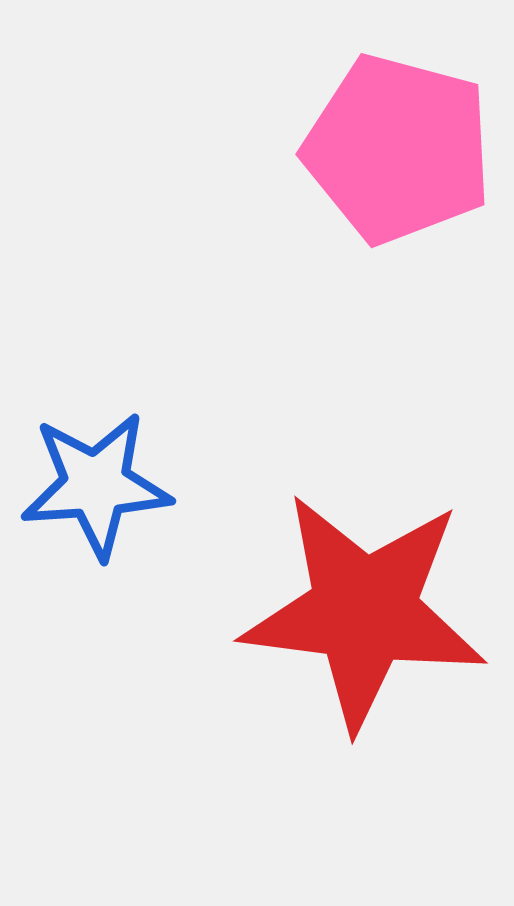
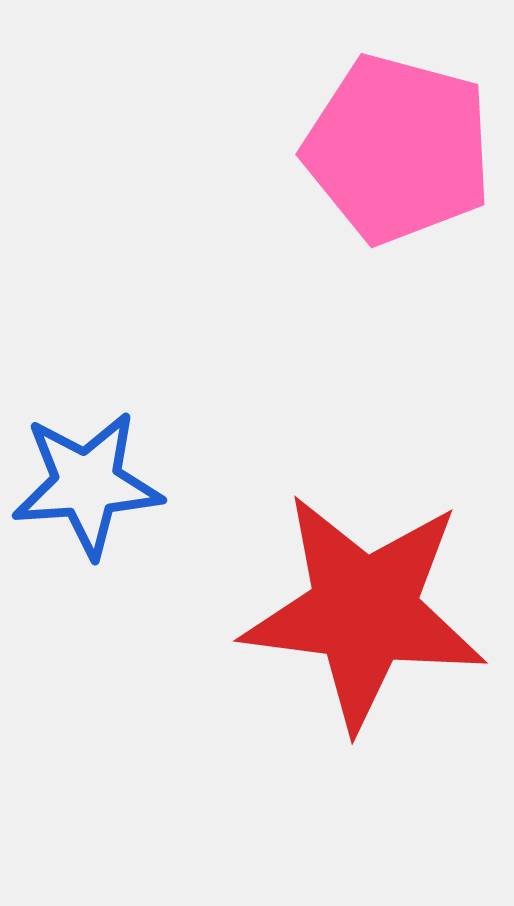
blue star: moved 9 px left, 1 px up
